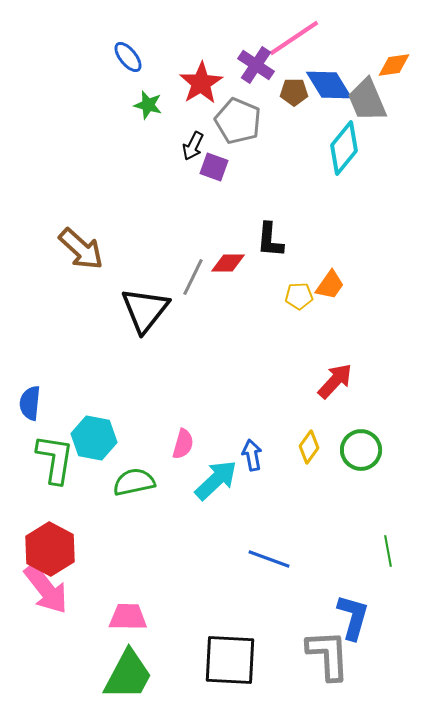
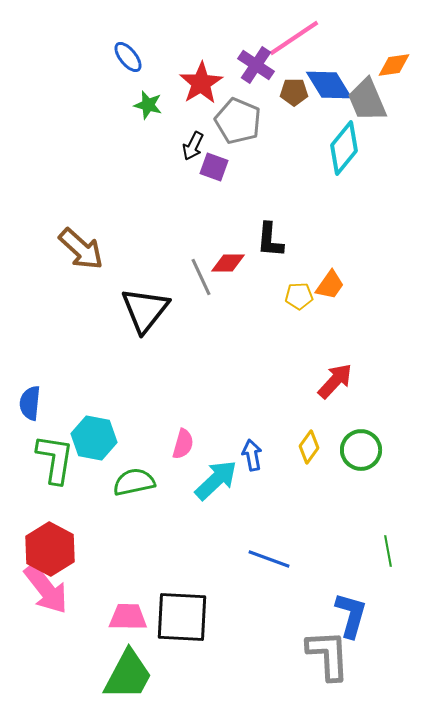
gray line: moved 8 px right; rotated 51 degrees counterclockwise
blue L-shape: moved 2 px left, 2 px up
black square: moved 48 px left, 43 px up
